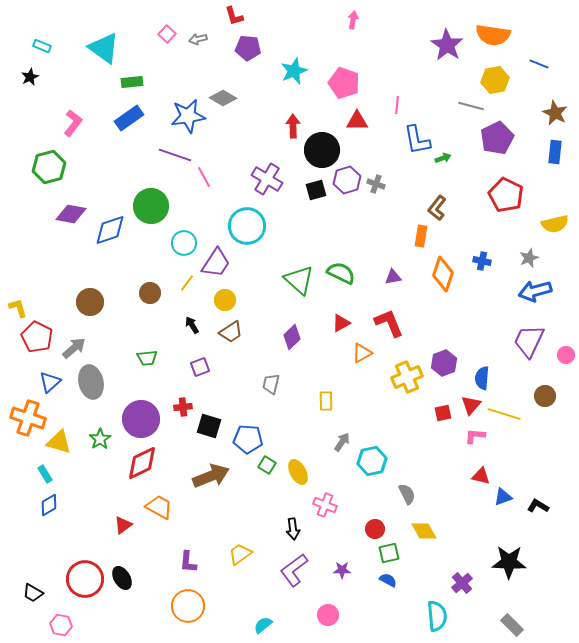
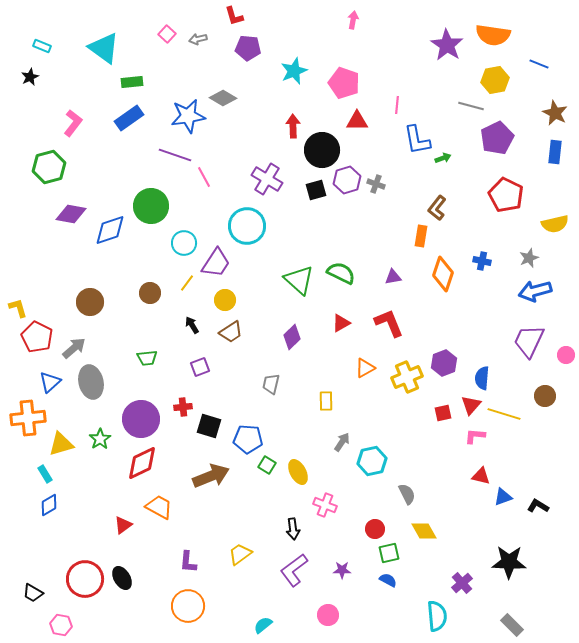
orange triangle at (362, 353): moved 3 px right, 15 px down
orange cross at (28, 418): rotated 24 degrees counterclockwise
yellow triangle at (59, 442): moved 2 px right, 2 px down; rotated 32 degrees counterclockwise
